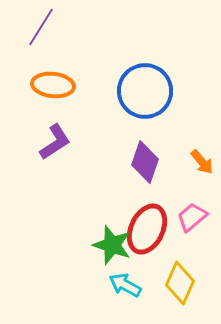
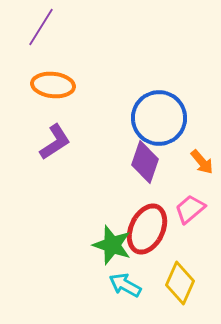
blue circle: moved 14 px right, 27 px down
pink trapezoid: moved 2 px left, 8 px up
